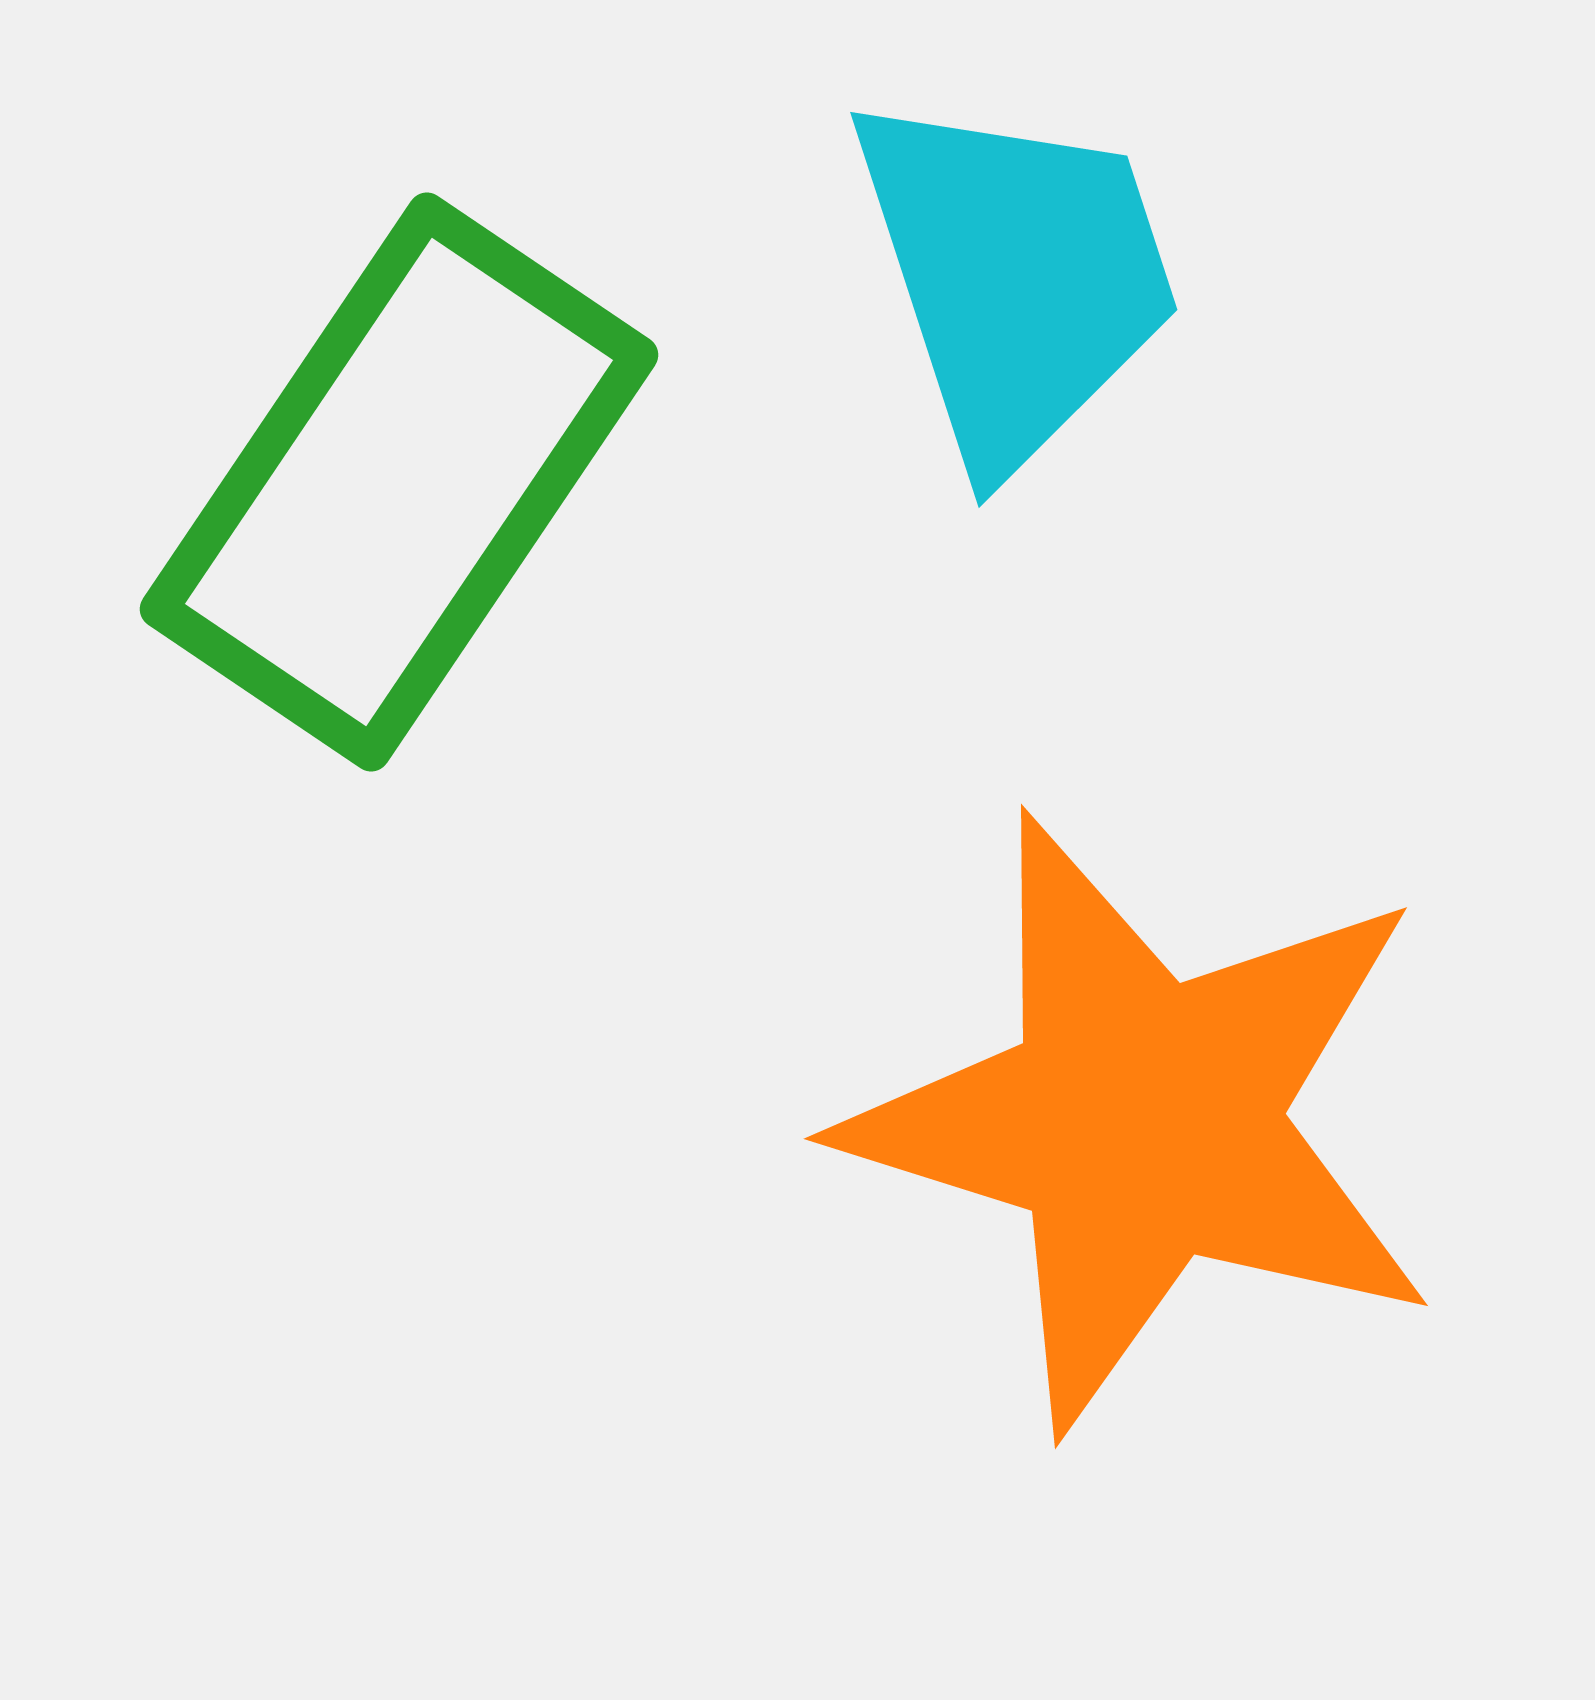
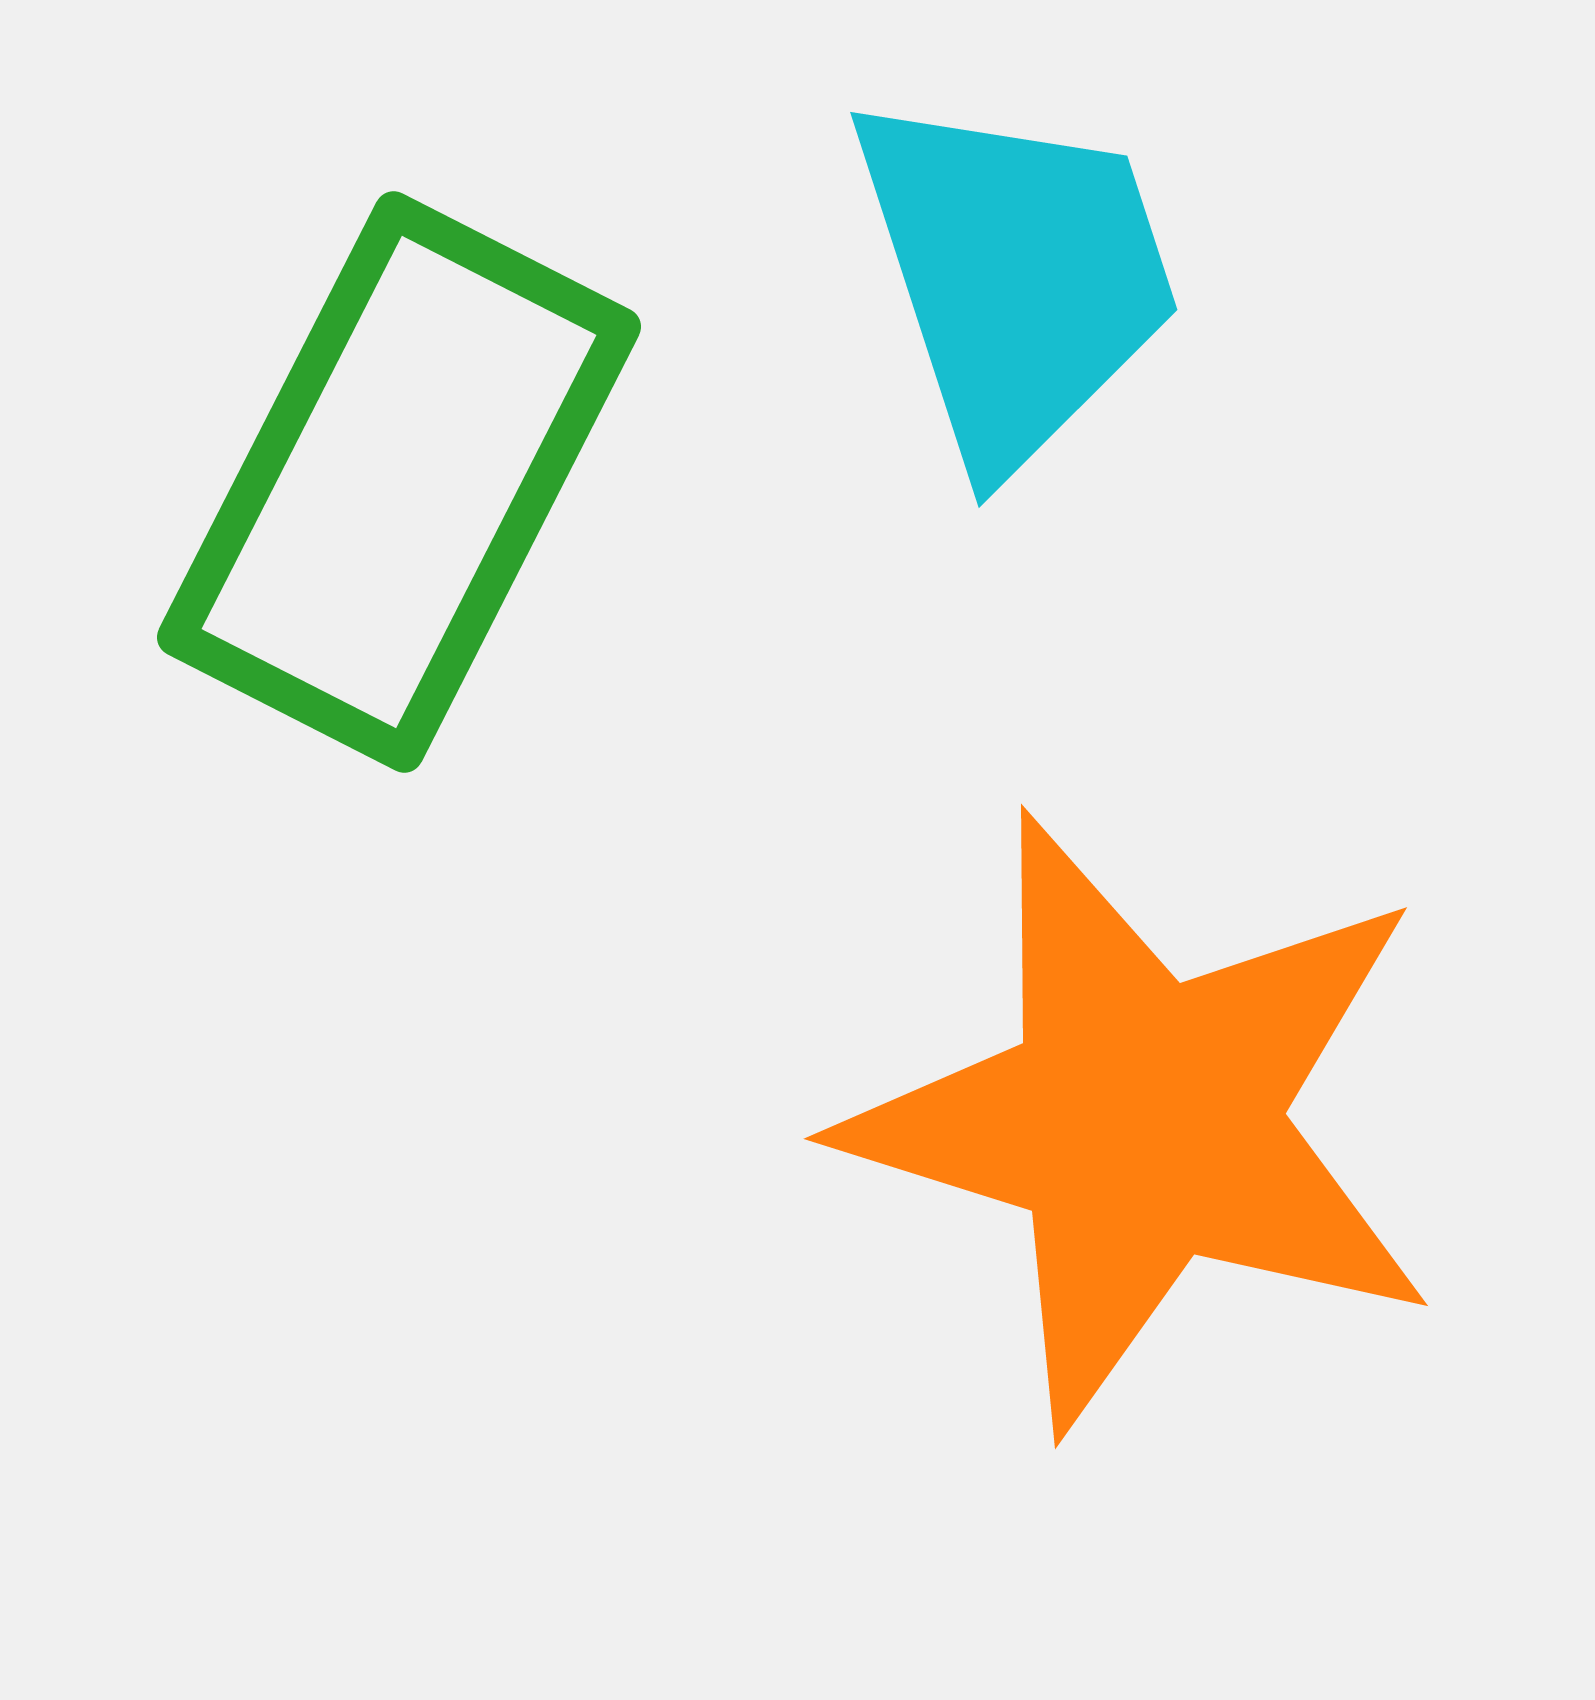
green rectangle: rotated 7 degrees counterclockwise
